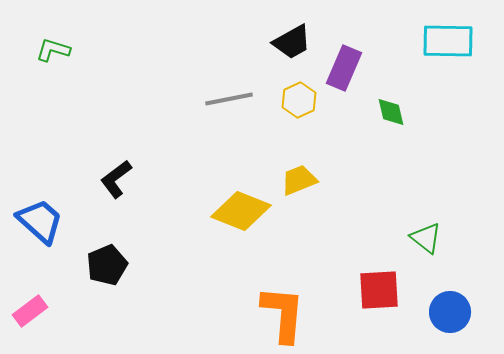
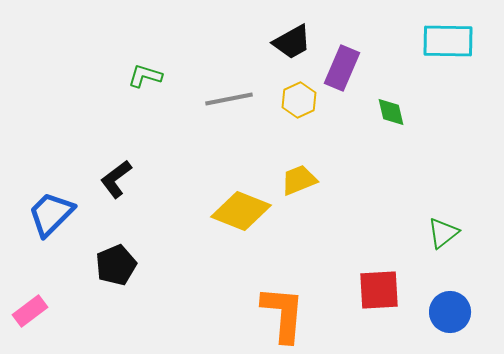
green L-shape: moved 92 px right, 26 px down
purple rectangle: moved 2 px left
blue trapezoid: moved 11 px right, 7 px up; rotated 87 degrees counterclockwise
green triangle: moved 17 px right, 5 px up; rotated 44 degrees clockwise
black pentagon: moved 9 px right
